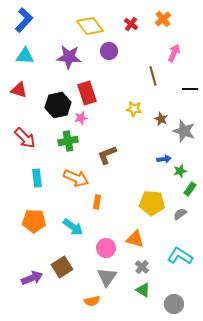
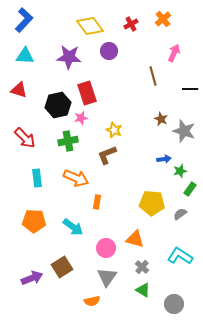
red cross: rotated 24 degrees clockwise
yellow star: moved 20 px left, 21 px down; rotated 14 degrees clockwise
